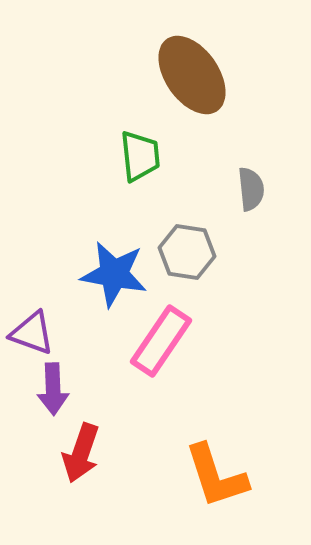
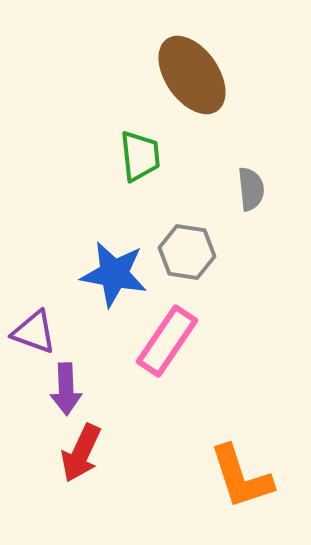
purple triangle: moved 2 px right, 1 px up
pink rectangle: moved 6 px right
purple arrow: moved 13 px right
red arrow: rotated 6 degrees clockwise
orange L-shape: moved 25 px right, 1 px down
